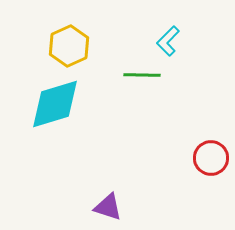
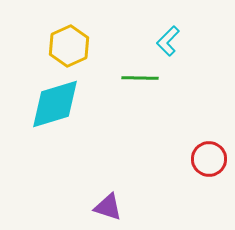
green line: moved 2 px left, 3 px down
red circle: moved 2 px left, 1 px down
